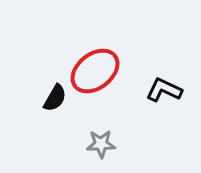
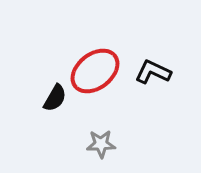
black L-shape: moved 11 px left, 18 px up
